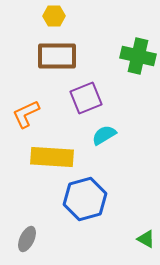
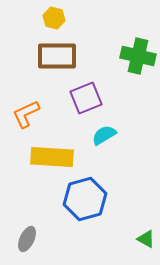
yellow hexagon: moved 2 px down; rotated 15 degrees clockwise
